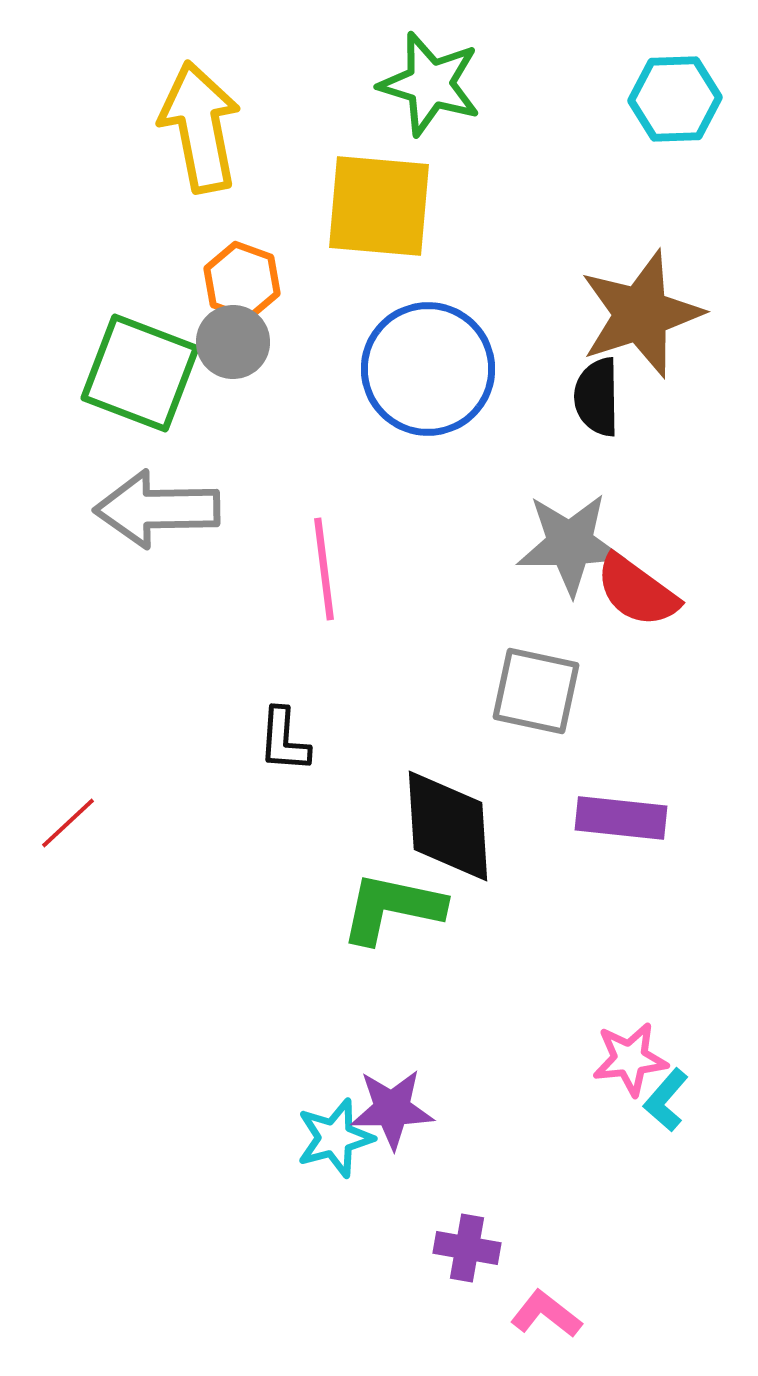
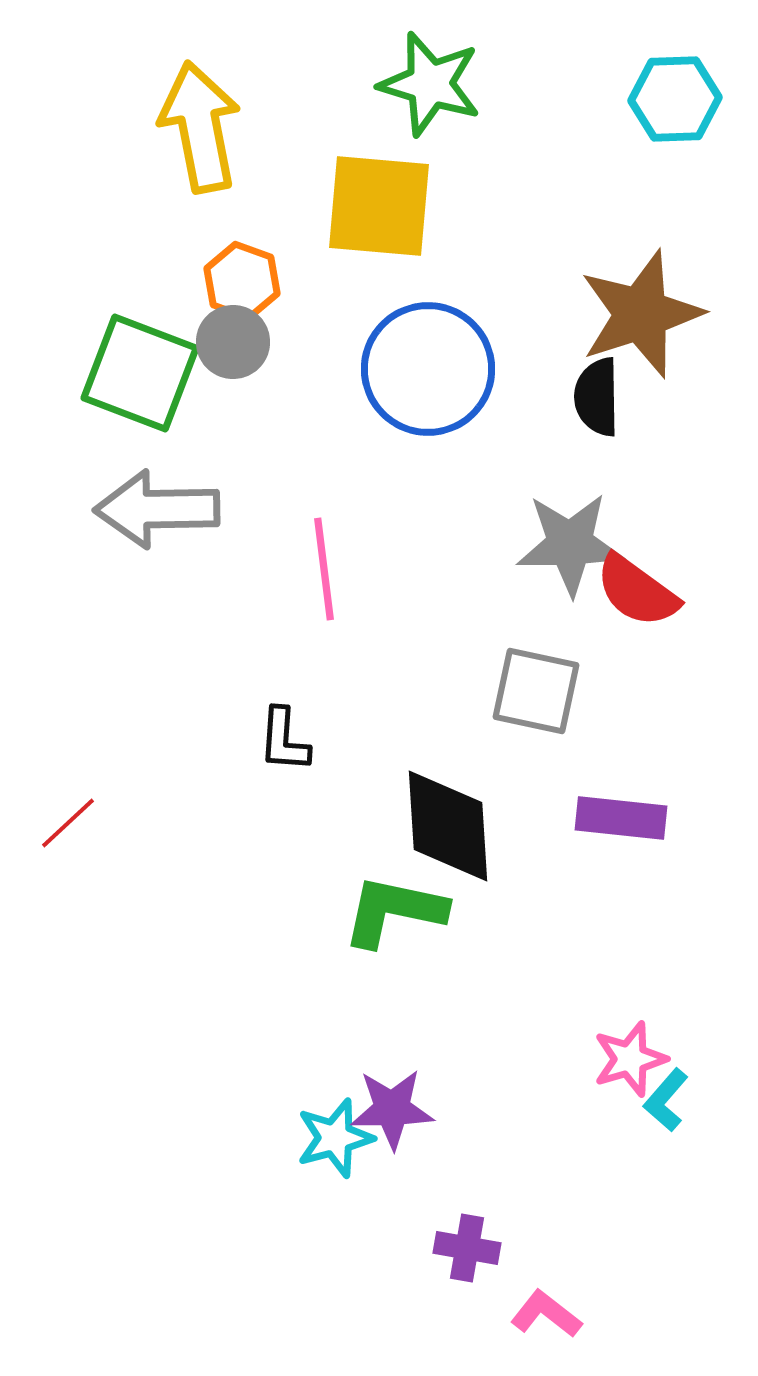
green L-shape: moved 2 px right, 3 px down
pink star: rotated 10 degrees counterclockwise
